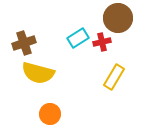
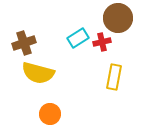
yellow rectangle: rotated 20 degrees counterclockwise
